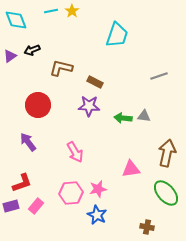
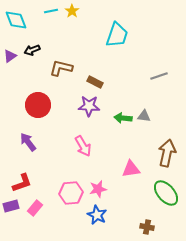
pink arrow: moved 8 px right, 6 px up
pink rectangle: moved 1 px left, 2 px down
